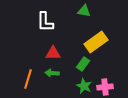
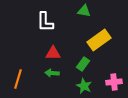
yellow rectangle: moved 3 px right, 2 px up
orange line: moved 10 px left
pink cross: moved 9 px right, 5 px up
